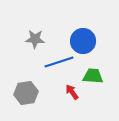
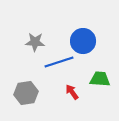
gray star: moved 3 px down
green trapezoid: moved 7 px right, 3 px down
